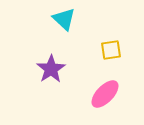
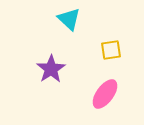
cyan triangle: moved 5 px right
pink ellipse: rotated 8 degrees counterclockwise
